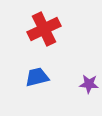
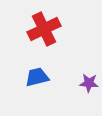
purple star: moved 1 px up
